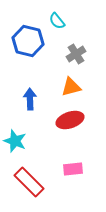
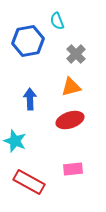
cyan semicircle: rotated 18 degrees clockwise
blue hexagon: rotated 24 degrees counterclockwise
gray cross: rotated 12 degrees counterclockwise
red rectangle: rotated 16 degrees counterclockwise
